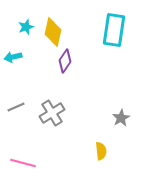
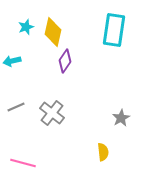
cyan arrow: moved 1 px left, 4 px down
gray cross: rotated 20 degrees counterclockwise
yellow semicircle: moved 2 px right, 1 px down
